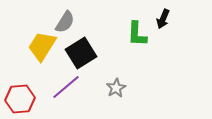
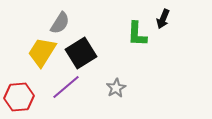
gray semicircle: moved 5 px left, 1 px down
yellow trapezoid: moved 6 px down
red hexagon: moved 1 px left, 2 px up
